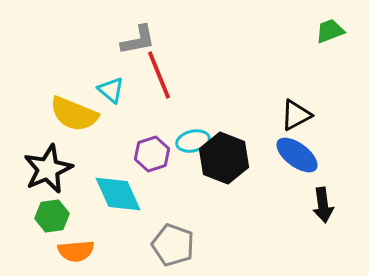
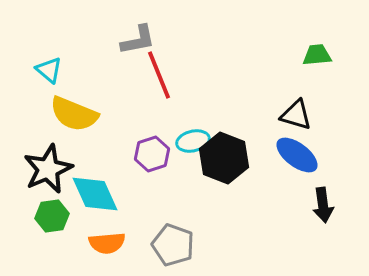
green trapezoid: moved 13 px left, 24 px down; rotated 16 degrees clockwise
cyan triangle: moved 62 px left, 20 px up
black triangle: rotated 44 degrees clockwise
cyan diamond: moved 23 px left
orange semicircle: moved 31 px right, 8 px up
